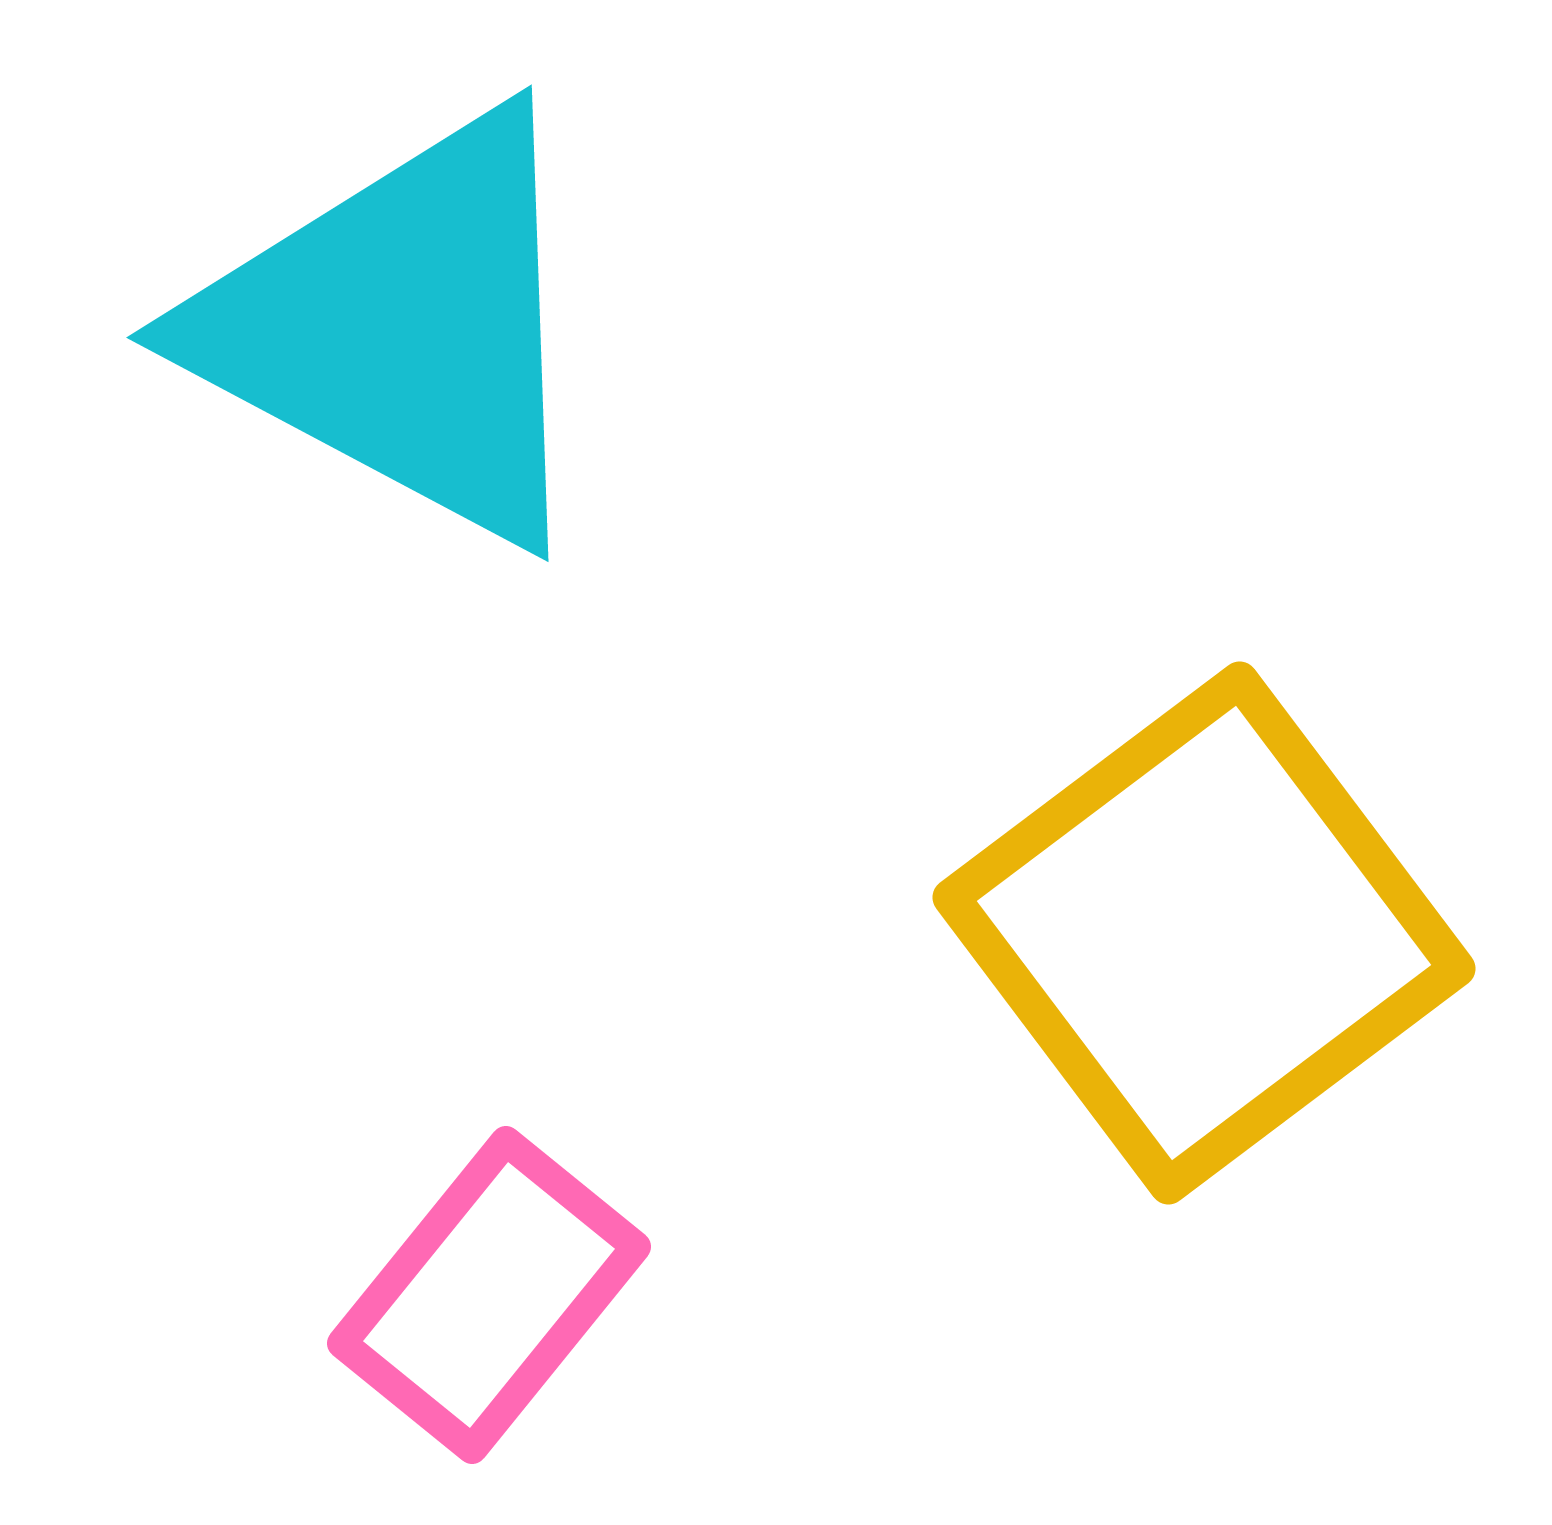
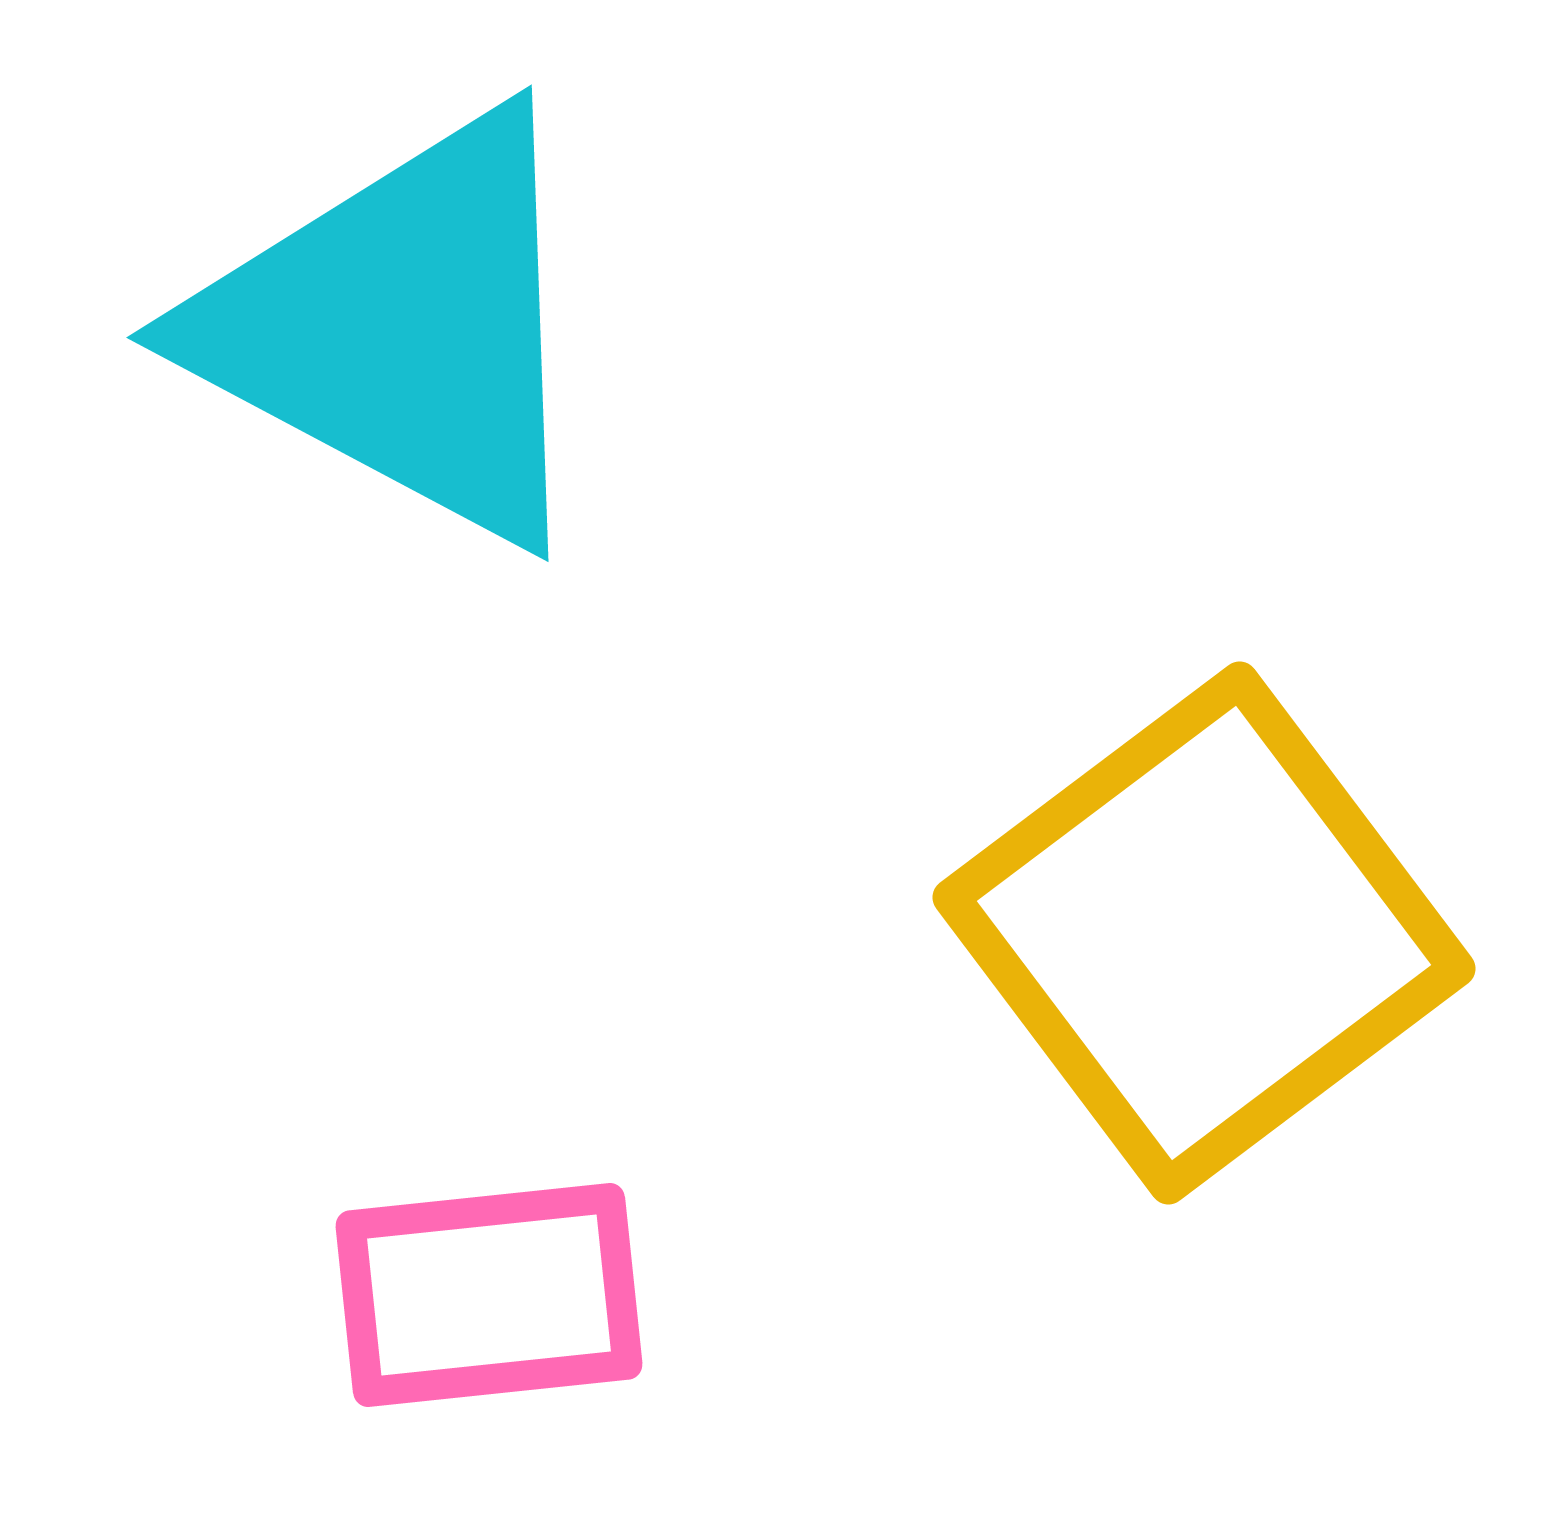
pink rectangle: rotated 45 degrees clockwise
